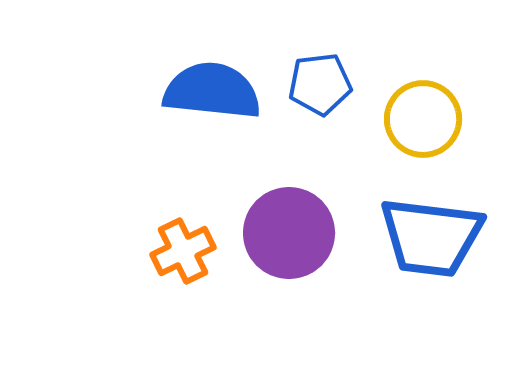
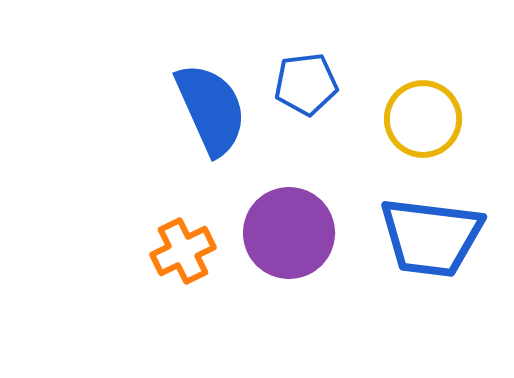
blue pentagon: moved 14 px left
blue semicircle: moved 1 px left, 18 px down; rotated 60 degrees clockwise
